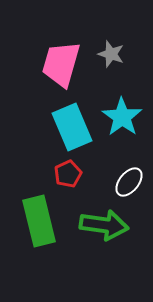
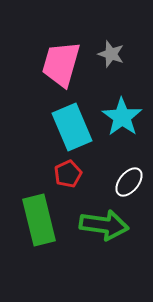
green rectangle: moved 1 px up
